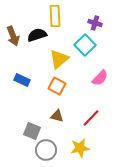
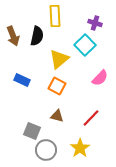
black semicircle: moved 1 px down; rotated 120 degrees clockwise
yellow star: rotated 24 degrees counterclockwise
